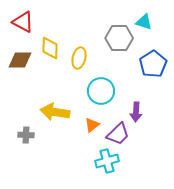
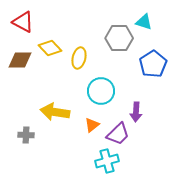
yellow diamond: rotated 45 degrees counterclockwise
